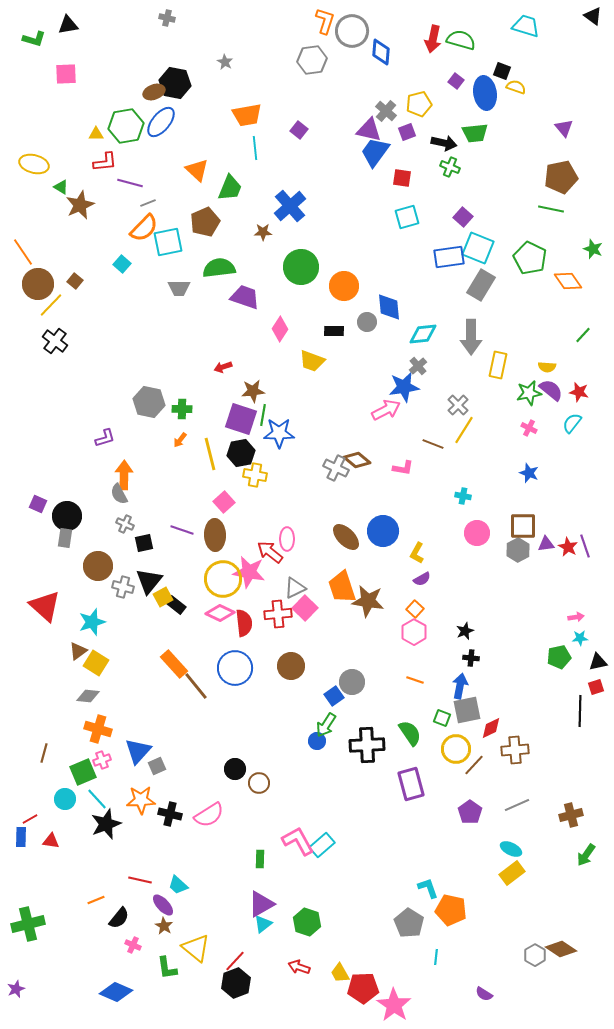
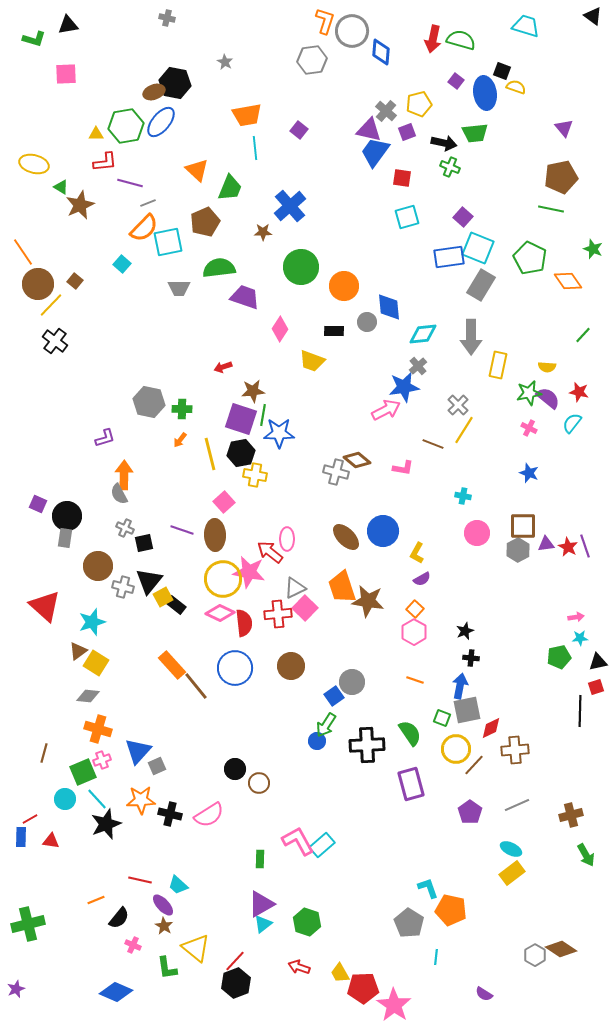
purple semicircle at (551, 390): moved 3 px left, 8 px down
gray cross at (336, 468): moved 4 px down; rotated 10 degrees counterclockwise
gray cross at (125, 524): moved 4 px down
orange rectangle at (174, 664): moved 2 px left, 1 px down
green arrow at (586, 855): rotated 65 degrees counterclockwise
